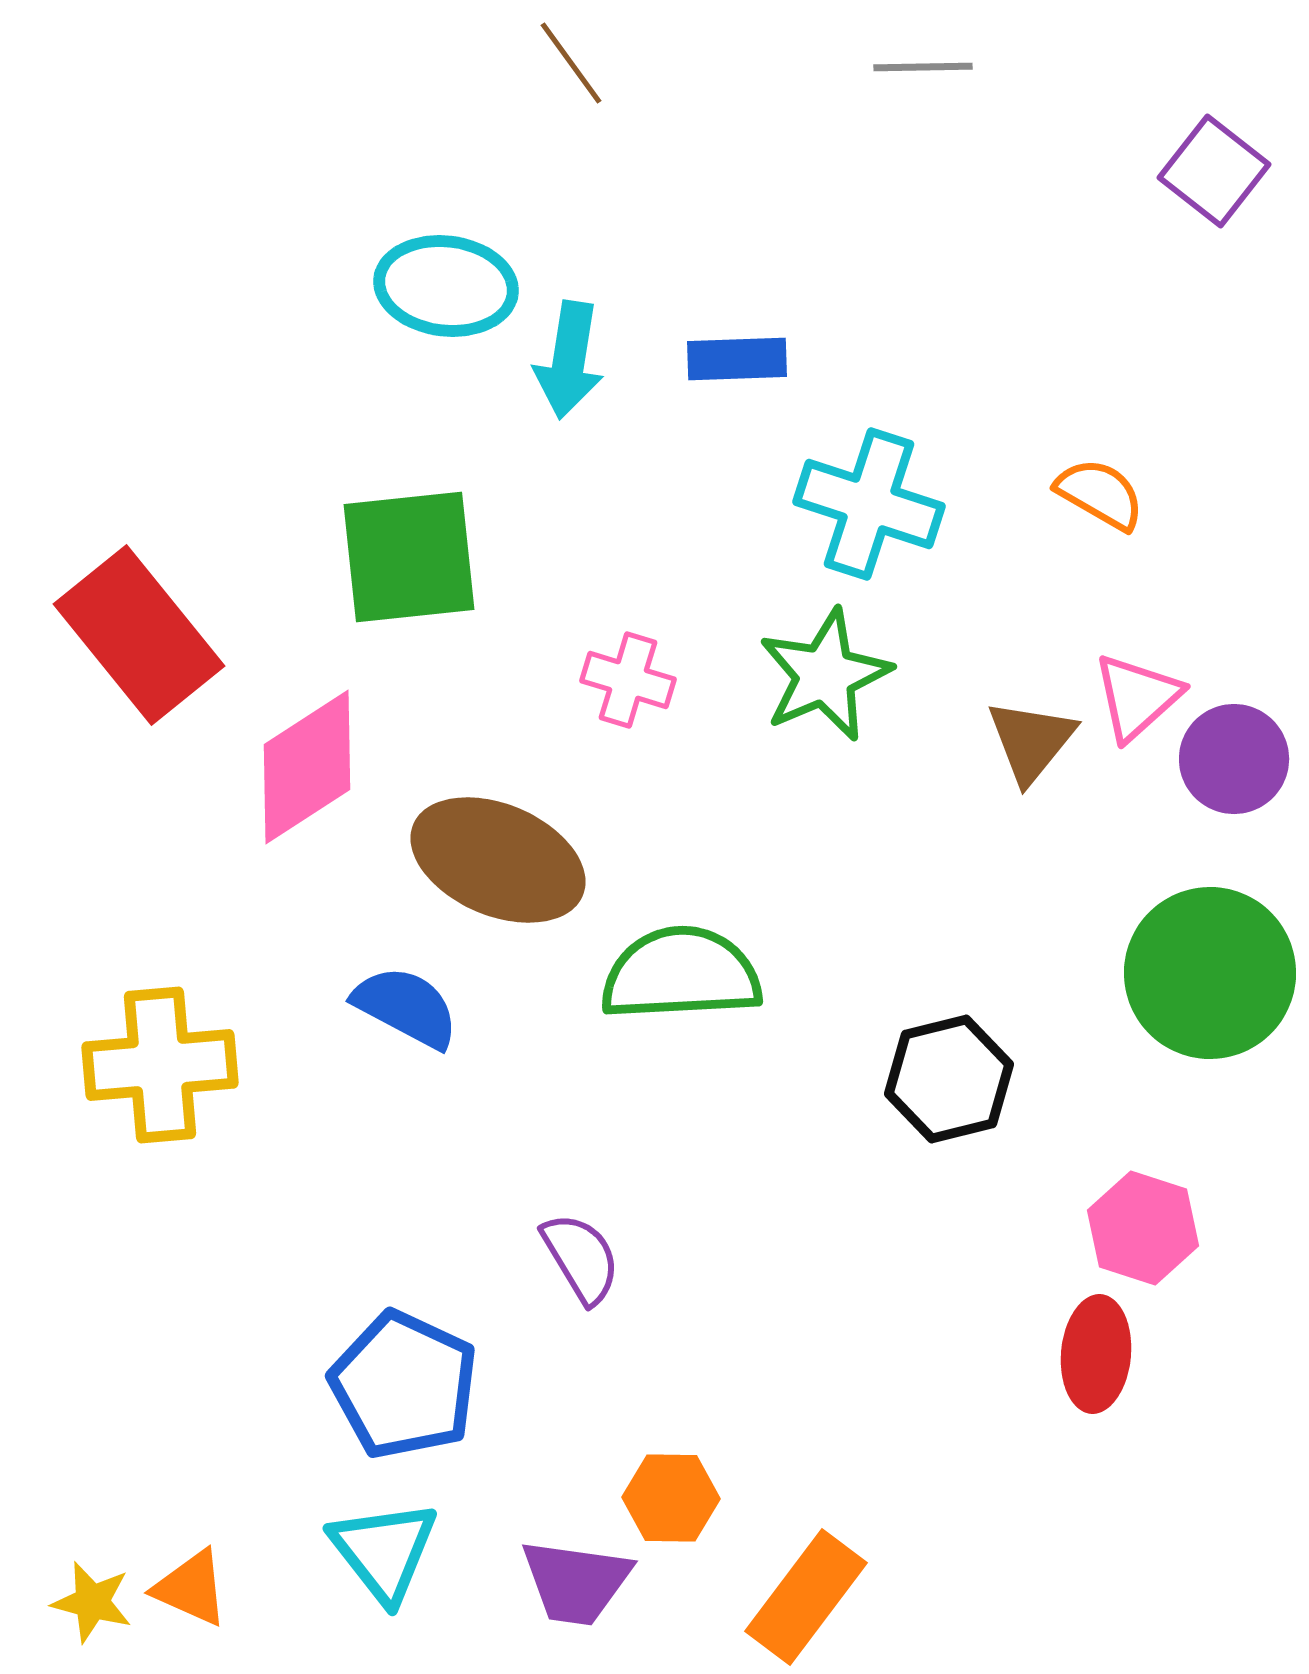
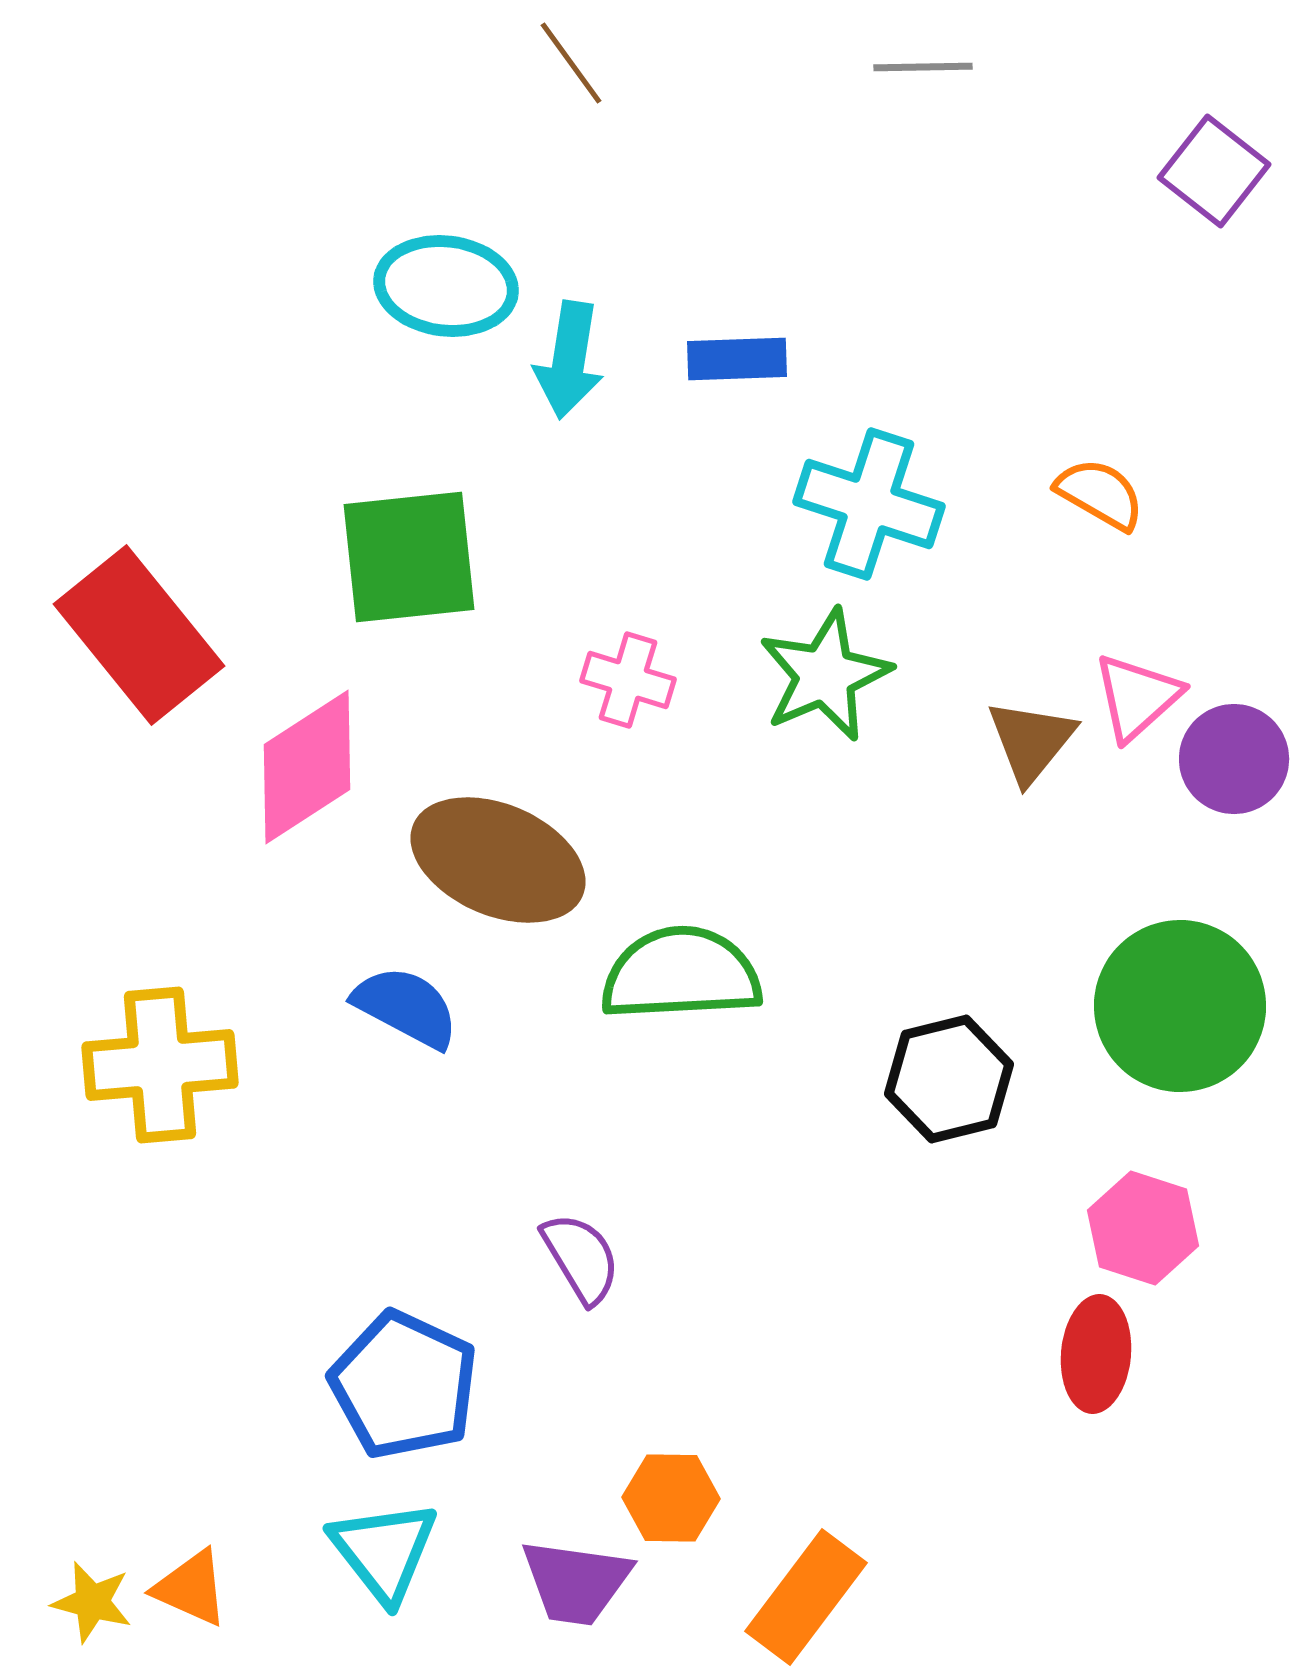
green circle: moved 30 px left, 33 px down
